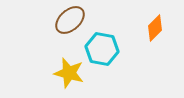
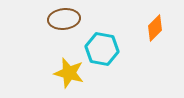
brown ellipse: moved 6 px left, 1 px up; rotated 36 degrees clockwise
